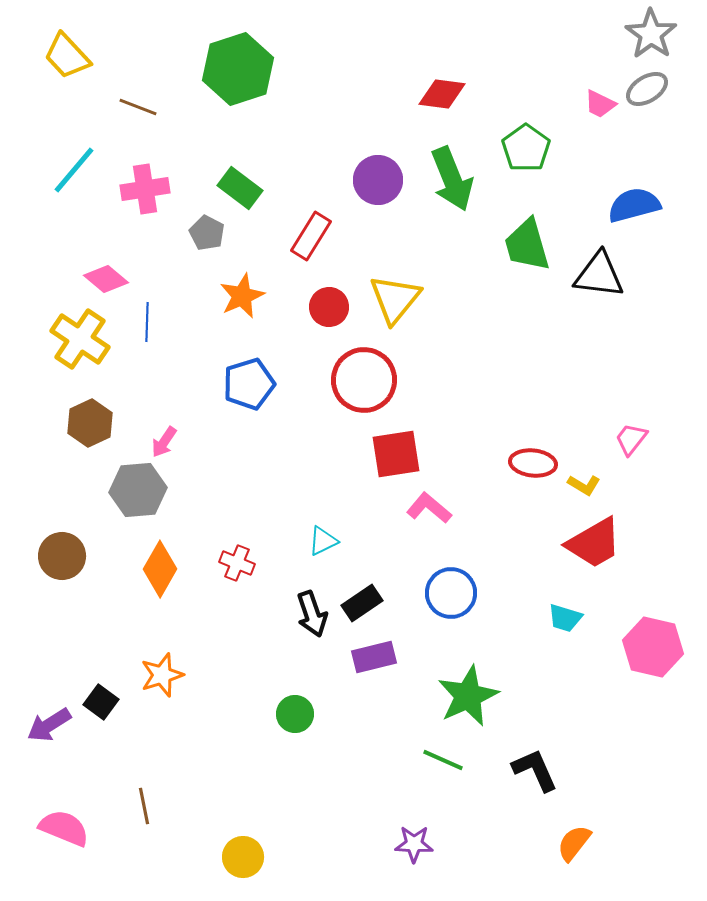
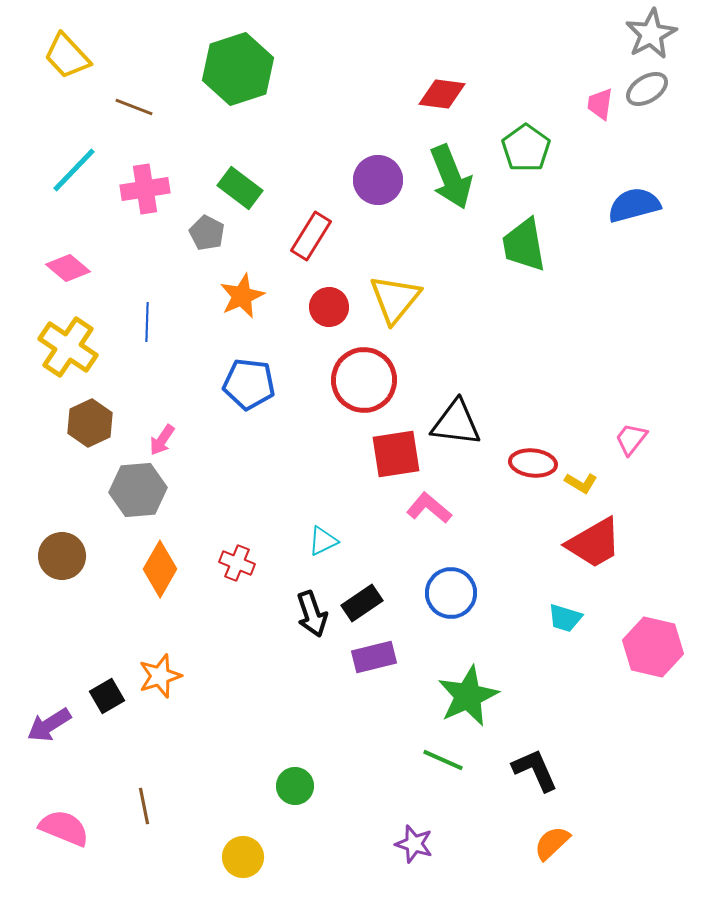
gray star at (651, 34): rotated 9 degrees clockwise
pink trapezoid at (600, 104): rotated 72 degrees clockwise
brown line at (138, 107): moved 4 px left
cyan line at (74, 170): rotated 4 degrees clockwise
green arrow at (452, 179): moved 1 px left, 2 px up
green trapezoid at (527, 245): moved 3 px left; rotated 6 degrees clockwise
black triangle at (599, 275): moved 143 px left, 148 px down
pink diamond at (106, 279): moved 38 px left, 11 px up
yellow cross at (80, 339): moved 12 px left, 8 px down
blue pentagon at (249, 384): rotated 24 degrees clockwise
pink arrow at (164, 442): moved 2 px left, 2 px up
yellow L-shape at (584, 485): moved 3 px left, 2 px up
orange star at (162, 675): moved 2 px left, 1 px down
black square at (101, 702): moved 6 px right, 6 px up; rotated 24 degrees clockwise
green circle at (295, 714): moved 72 px down
orange semicircle at (574, 843): moved 22 px left; rotated 9 degrees clockwise
purple star at (414, 844): rotated 15 degrees clockwise
